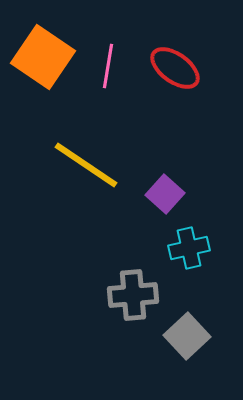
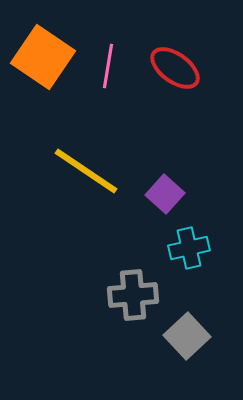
yellow line: moved 6 px down
